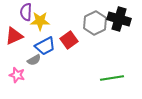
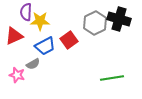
gray semicircle: moved 1 px left, 4 px down
